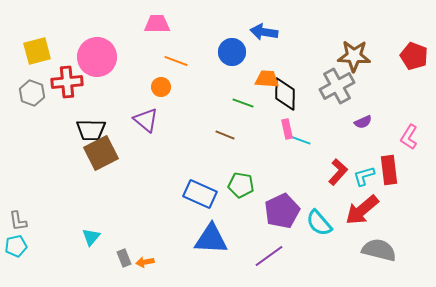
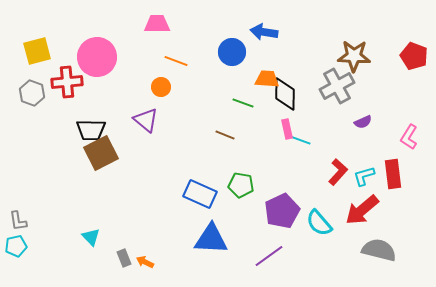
red rectangle: moved 4 px right, 4 px down
cyan triangle: rotated 24 degrees counterclockwise
orange arrow: rotated 36 degrees clockwise
